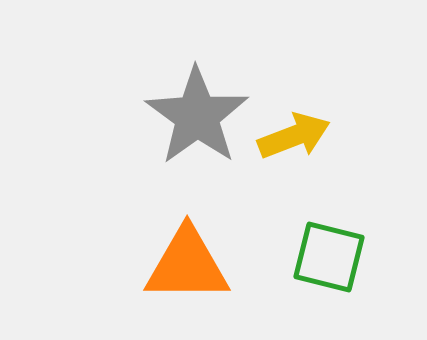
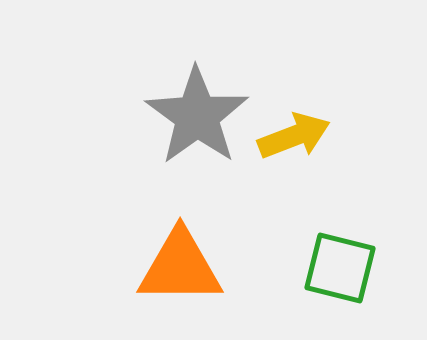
green square: moved 11 px right, 11 px down
orange triangle: moved 7 px left, 2 px down
